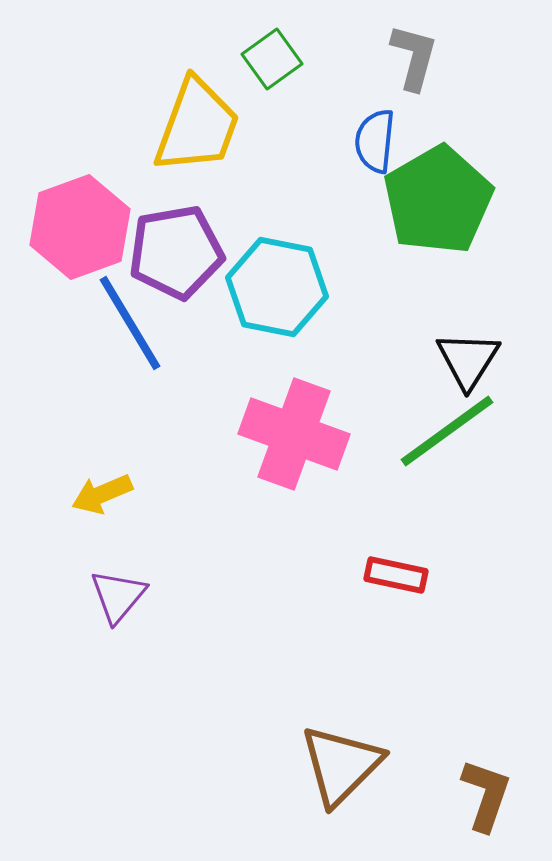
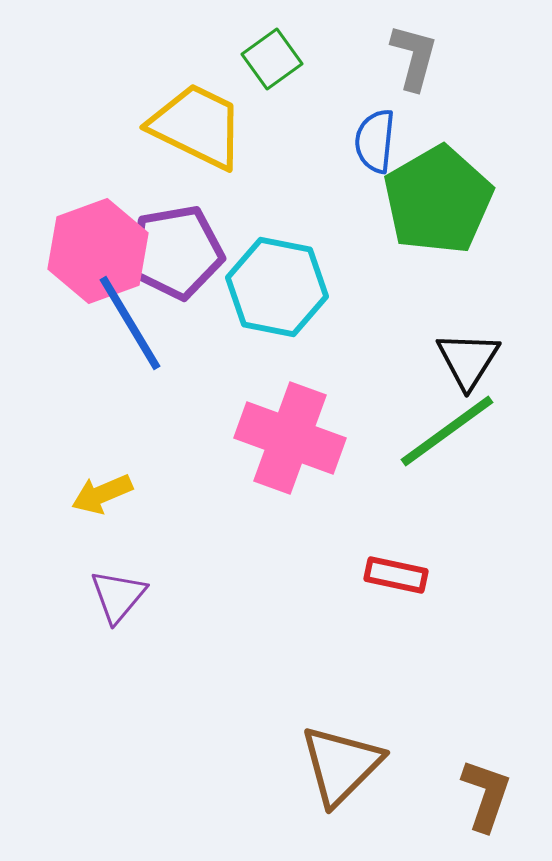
yellow trapezoid: rotated 84 degrees counterclockwise
pink hexagon: moved 18 px right, 24 px down
pink cross: moved 4 px left, 4 px down
